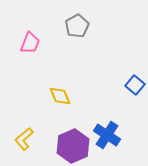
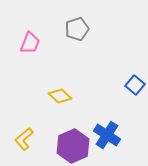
gray pentagon: moved 3 px down; rotated 10 degrees clockwise
yellow diamond: rotated 25 degrees counterclockwise
